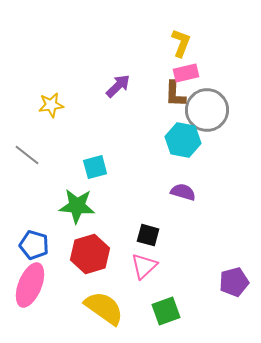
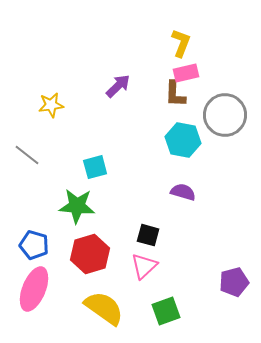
gray circle: moved 18 px right, 5 px down
pink ellipse: moved 4 px right, 4 px down
